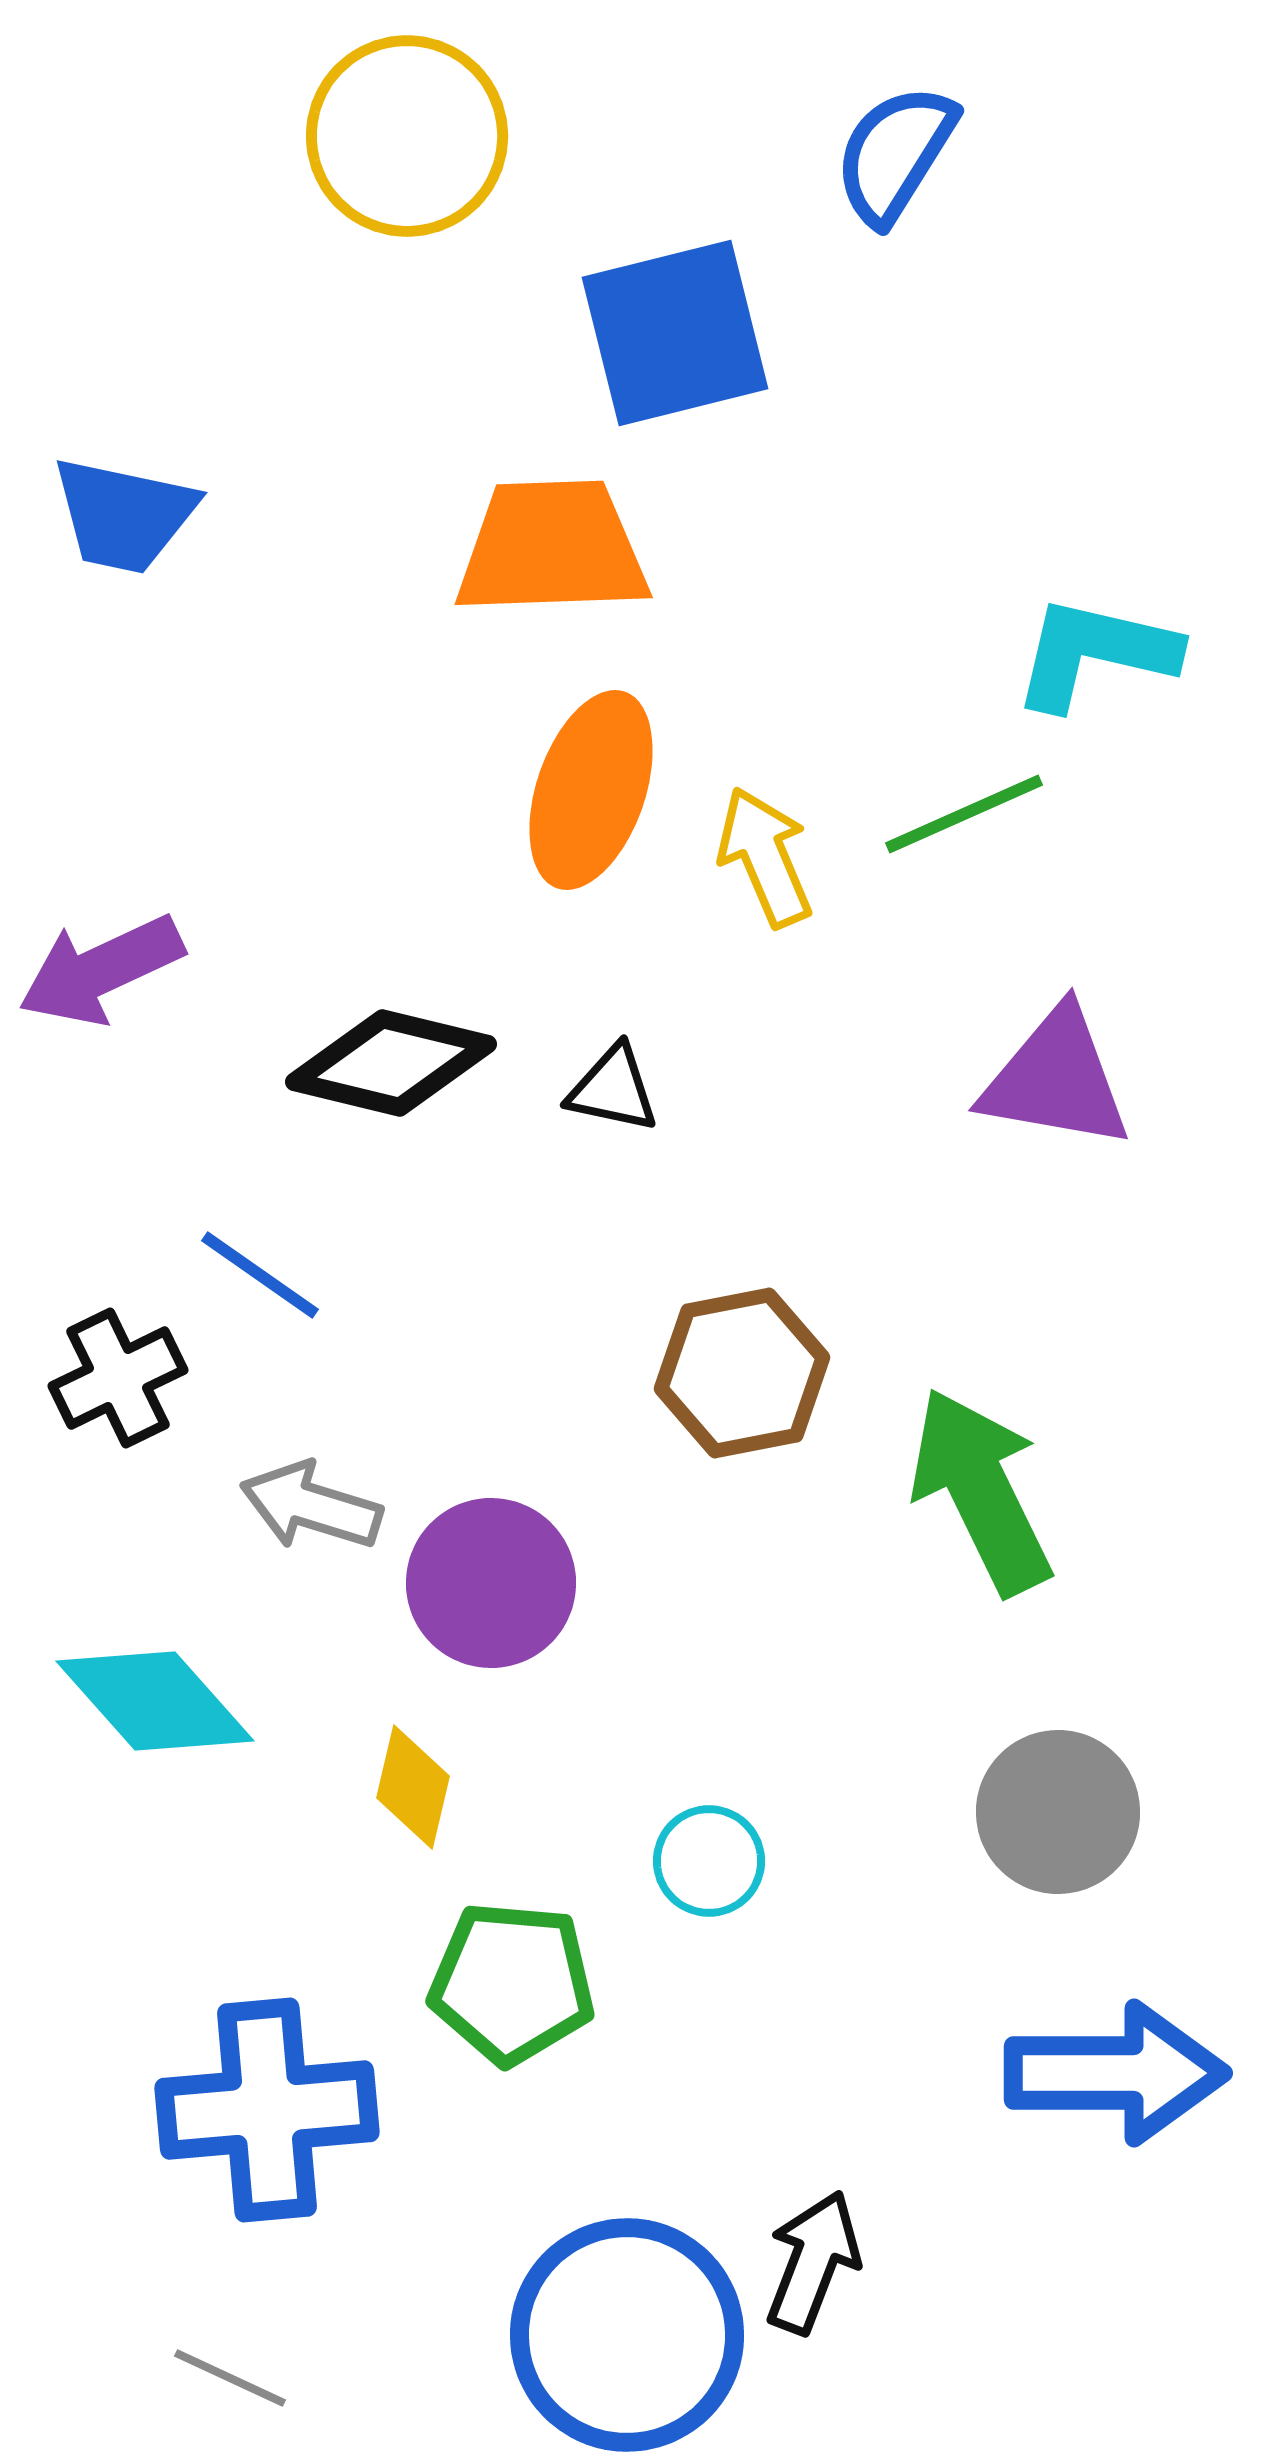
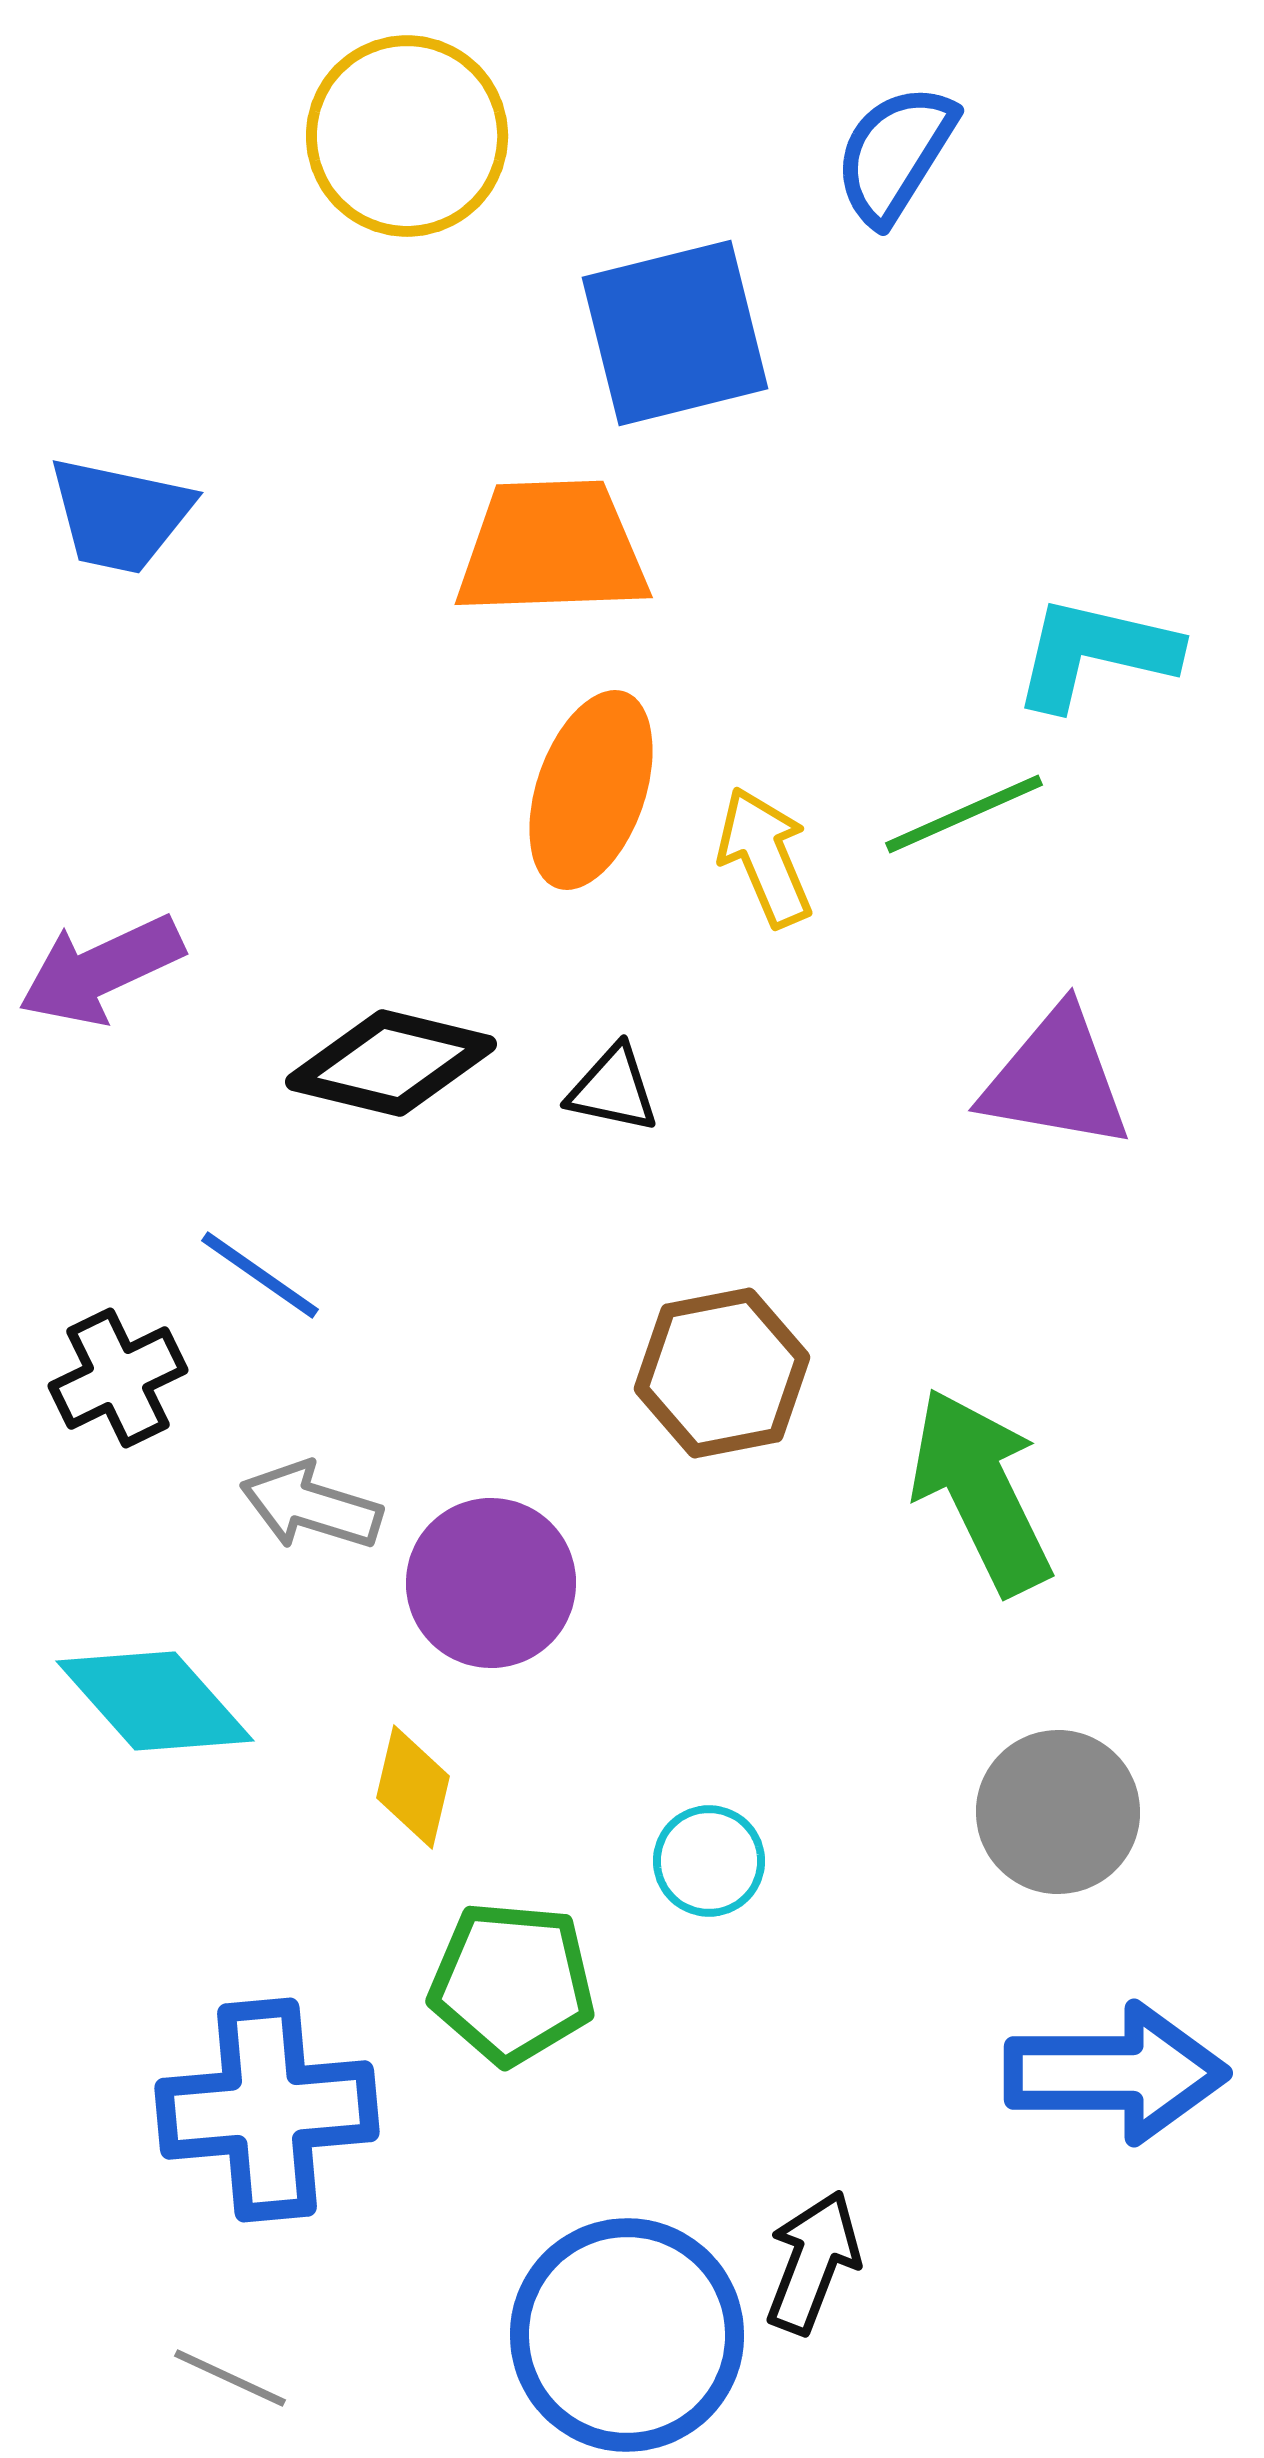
blue trapezoid: moved 4 px left
brown hexagon: moved 20 px left
